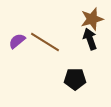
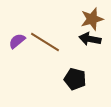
black arrow: rotated 60 degrees counterclockwise
black pentagon: rotated 15 degrees clockwise
